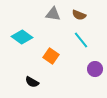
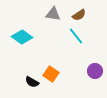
brown semicircle: rotated 56 degrees counterclockwise
cyan line: moved 5 px left, 4 px up
orange square: moved 18 px down
purple circle: moved 2 px down
